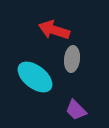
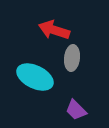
gray ellipse: moved 1 px up
cyan ellipse: rotated 12 degrees counterclockwise
